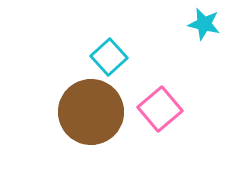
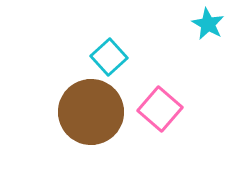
cyan star: moved 4 px right; rotated 16 degrees clockwise
pink square: rotated 9 degrees counterclockwise
